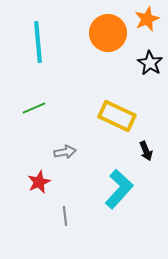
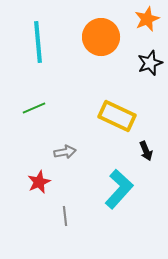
orange circle: moved 7 px left, 4 px down
black star: rotated 20 degrees clockwise
